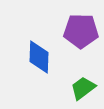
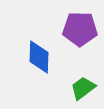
purple pentagon: moved 1 px left, 2 px up
